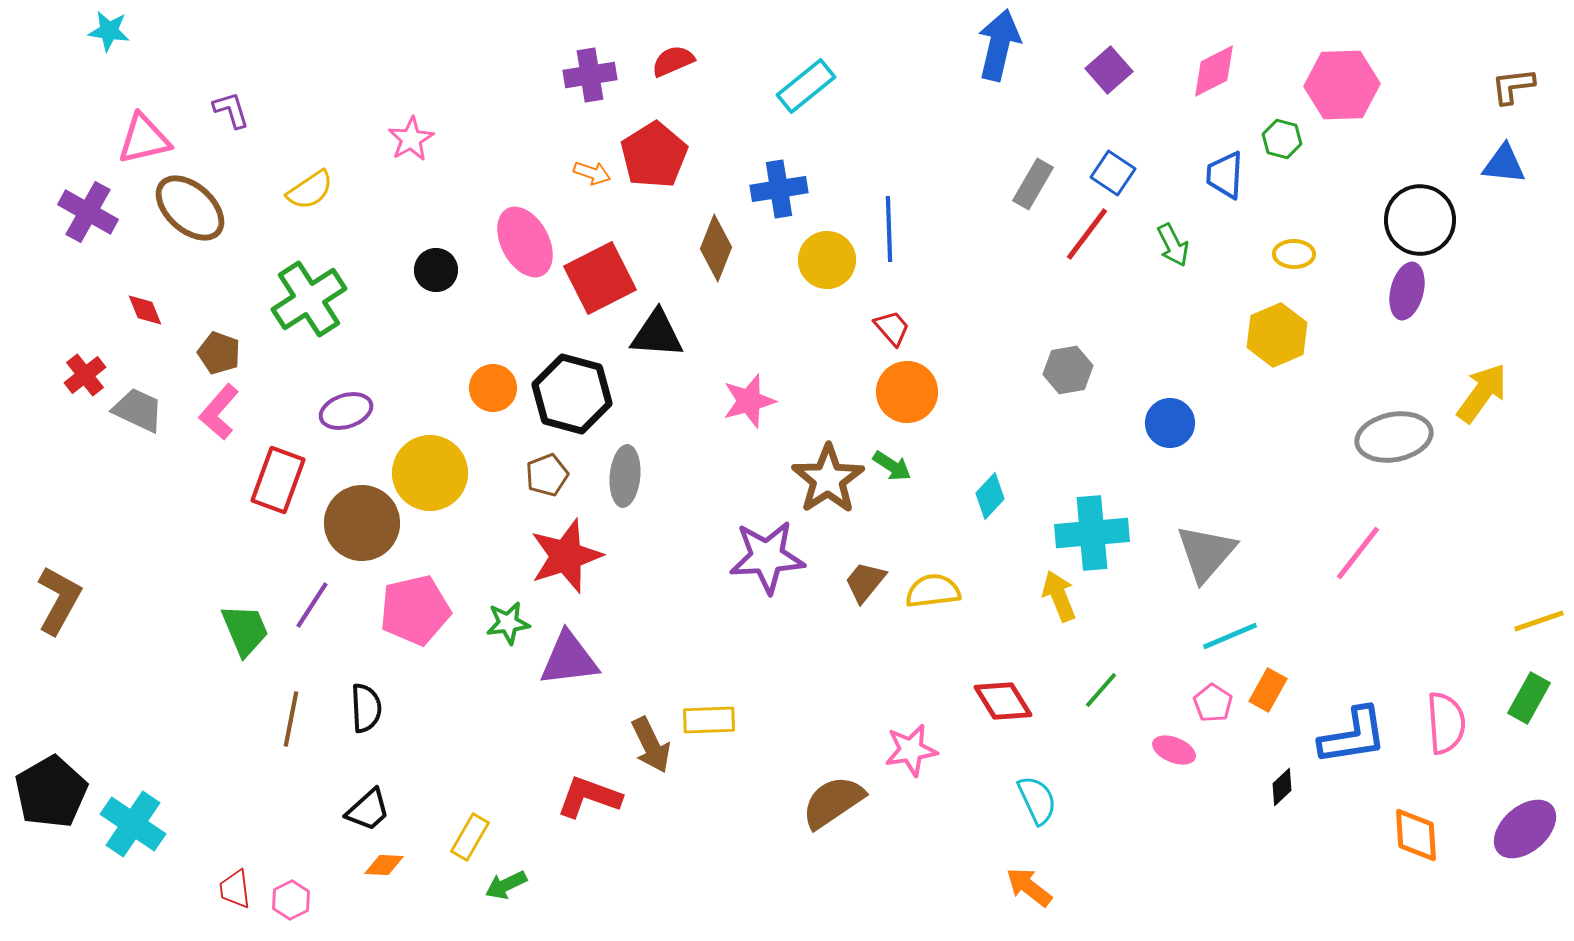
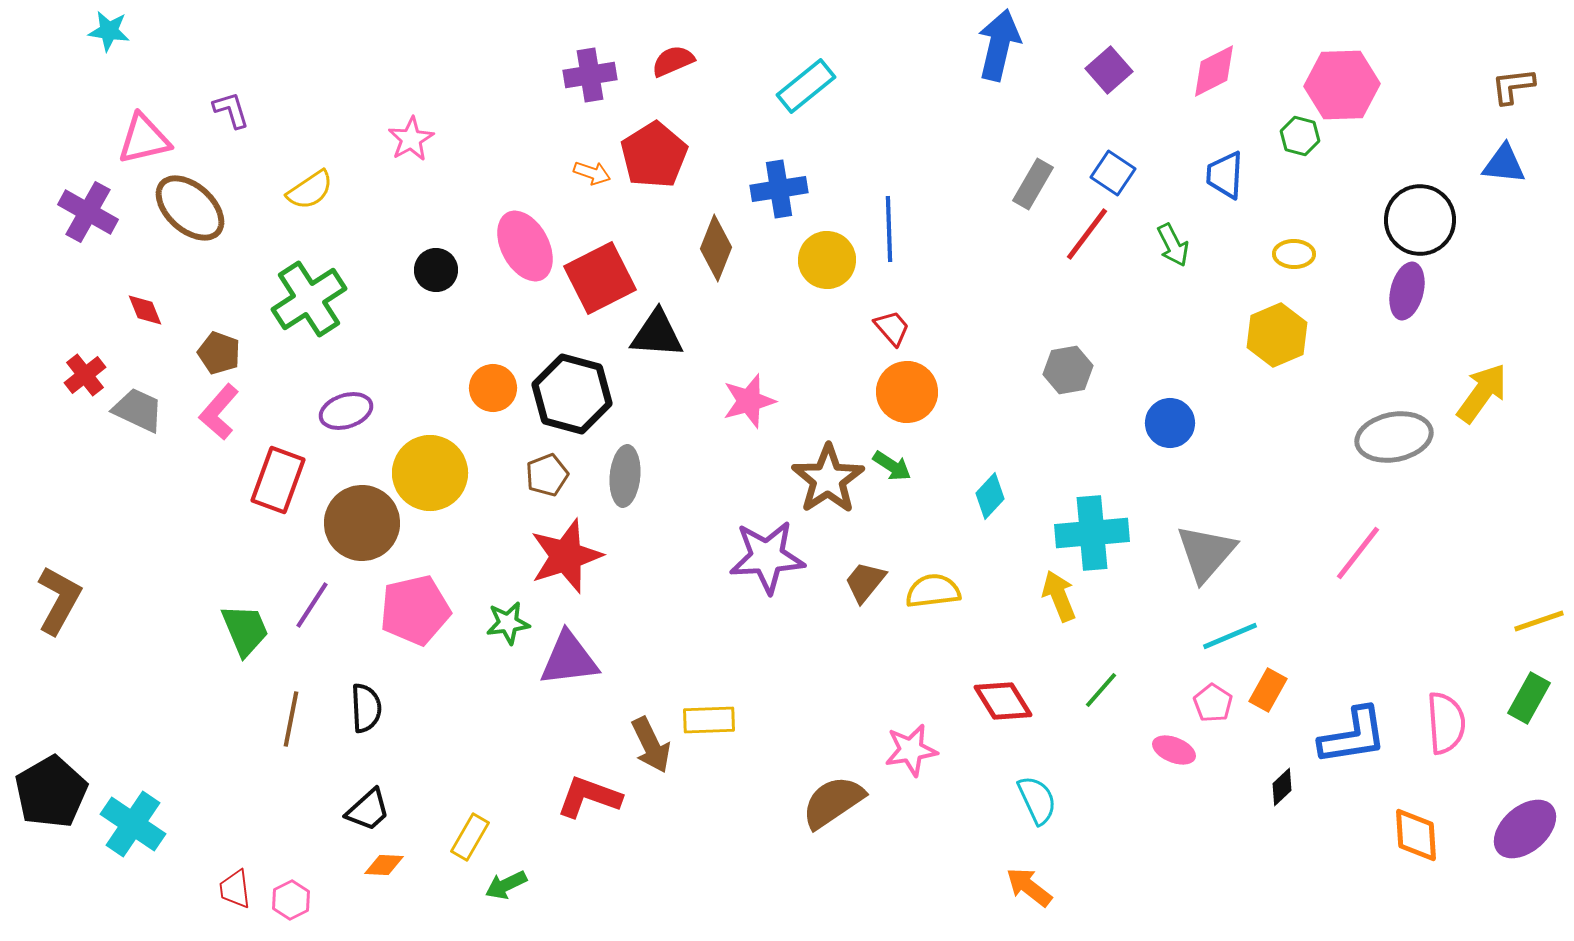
green hexagon at (1282, 139): moved 18 px right, 3 px up
pink ellipse at (525, 242): moved 4 px down
